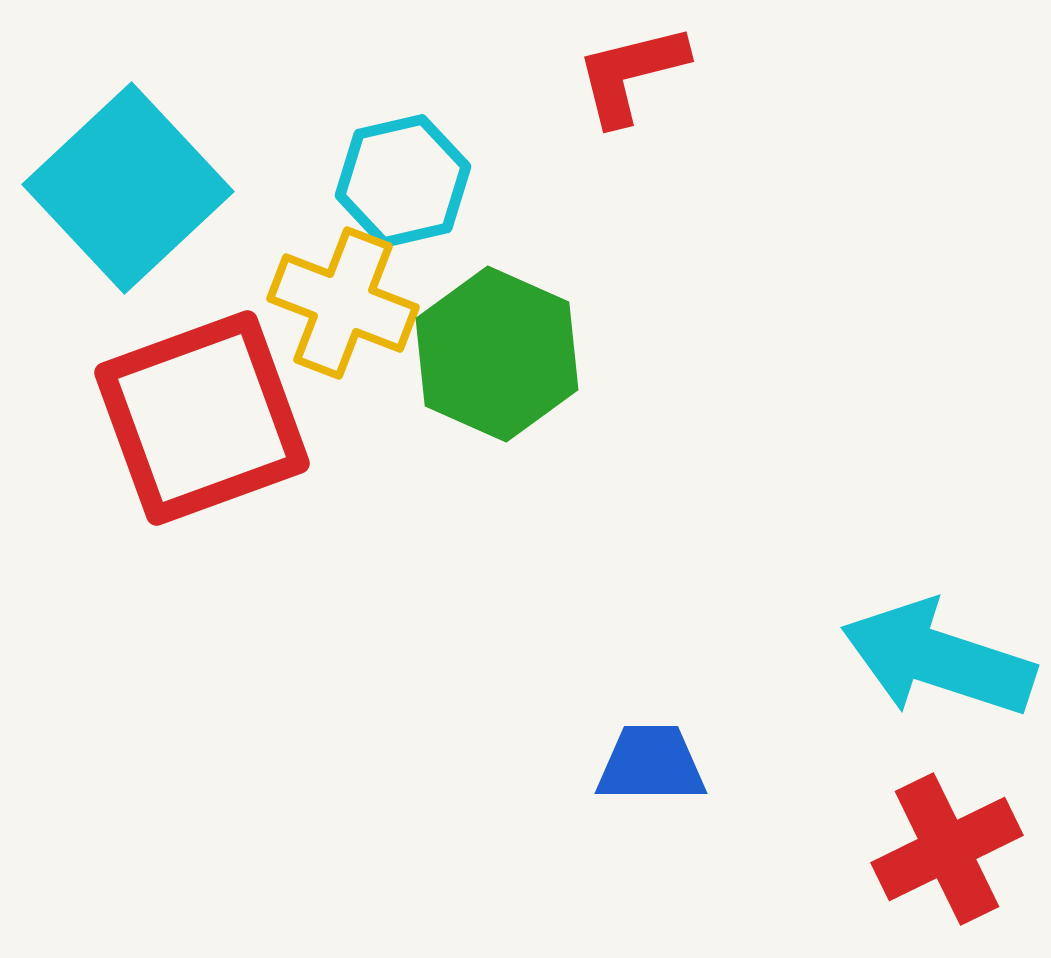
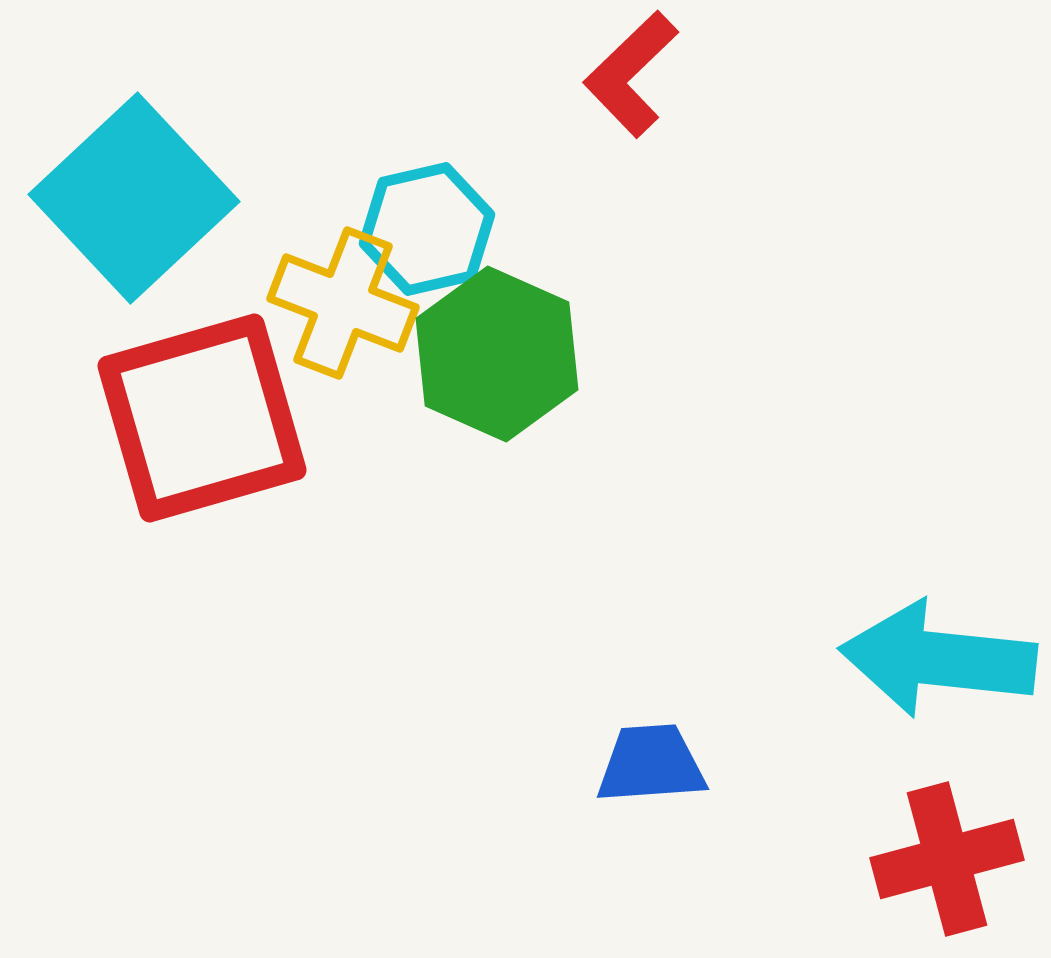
red L-shape: rotated 30 degrees counterclockwise
cyan hexagon: moved 24 px right, 48 px down
cyan square: moved 6 px right, 10 px down
red square: rotated 4 degrees clockwise
cyan arrow: rotated 12 degrees counterclockwise
blue trapezoid: rotated 4 degrees counterclockwise
red cross: moved 10 px down; rotated 11 degrees clockwise
